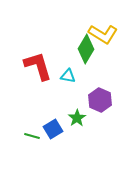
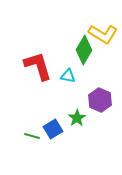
green diamond: moved 2 px left, 1 px down
